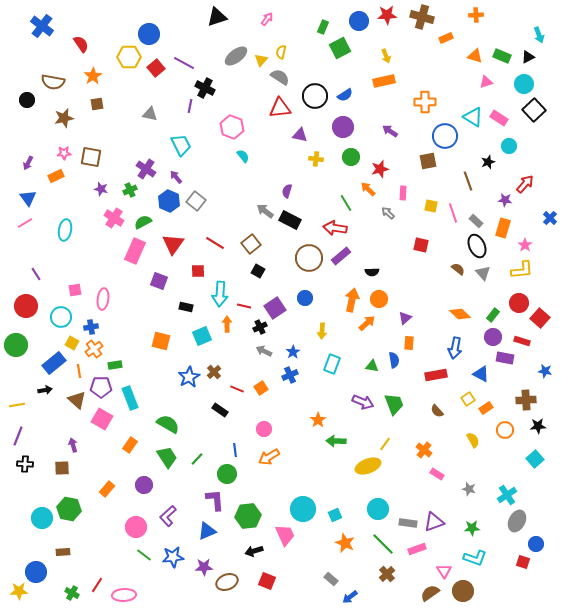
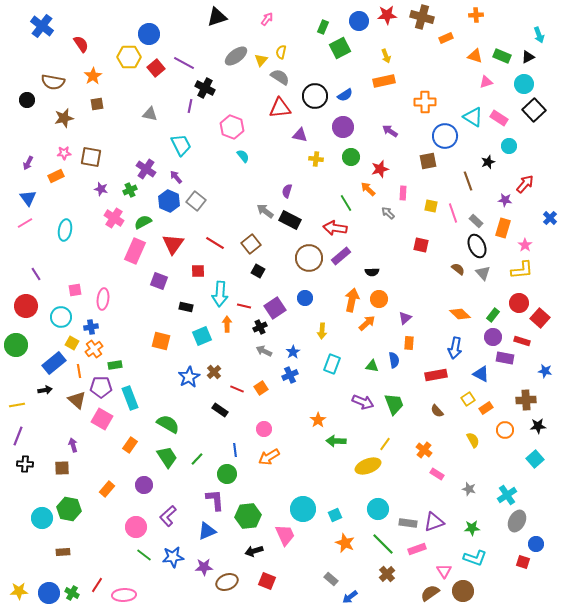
blue circle at (36, 572): moved 13 px right, 21 px down
